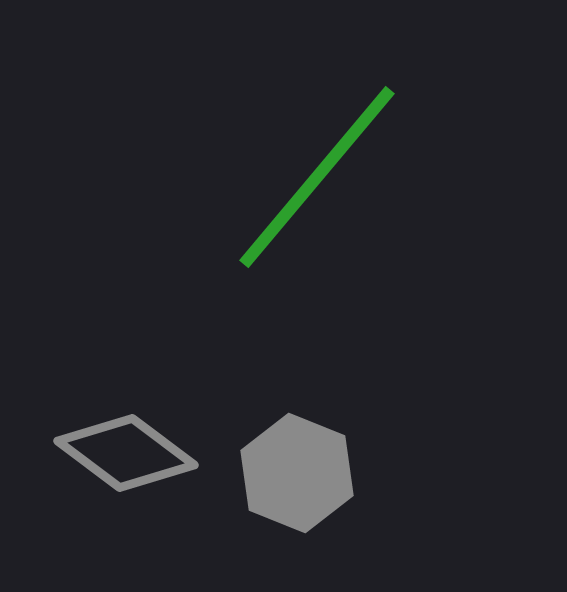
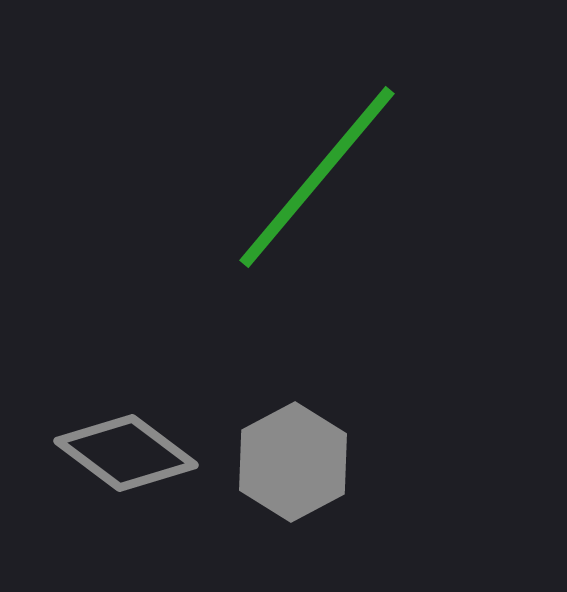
gray hexagon: moved 4 px left, 11 px up; rotated 10 degrees clockwise
